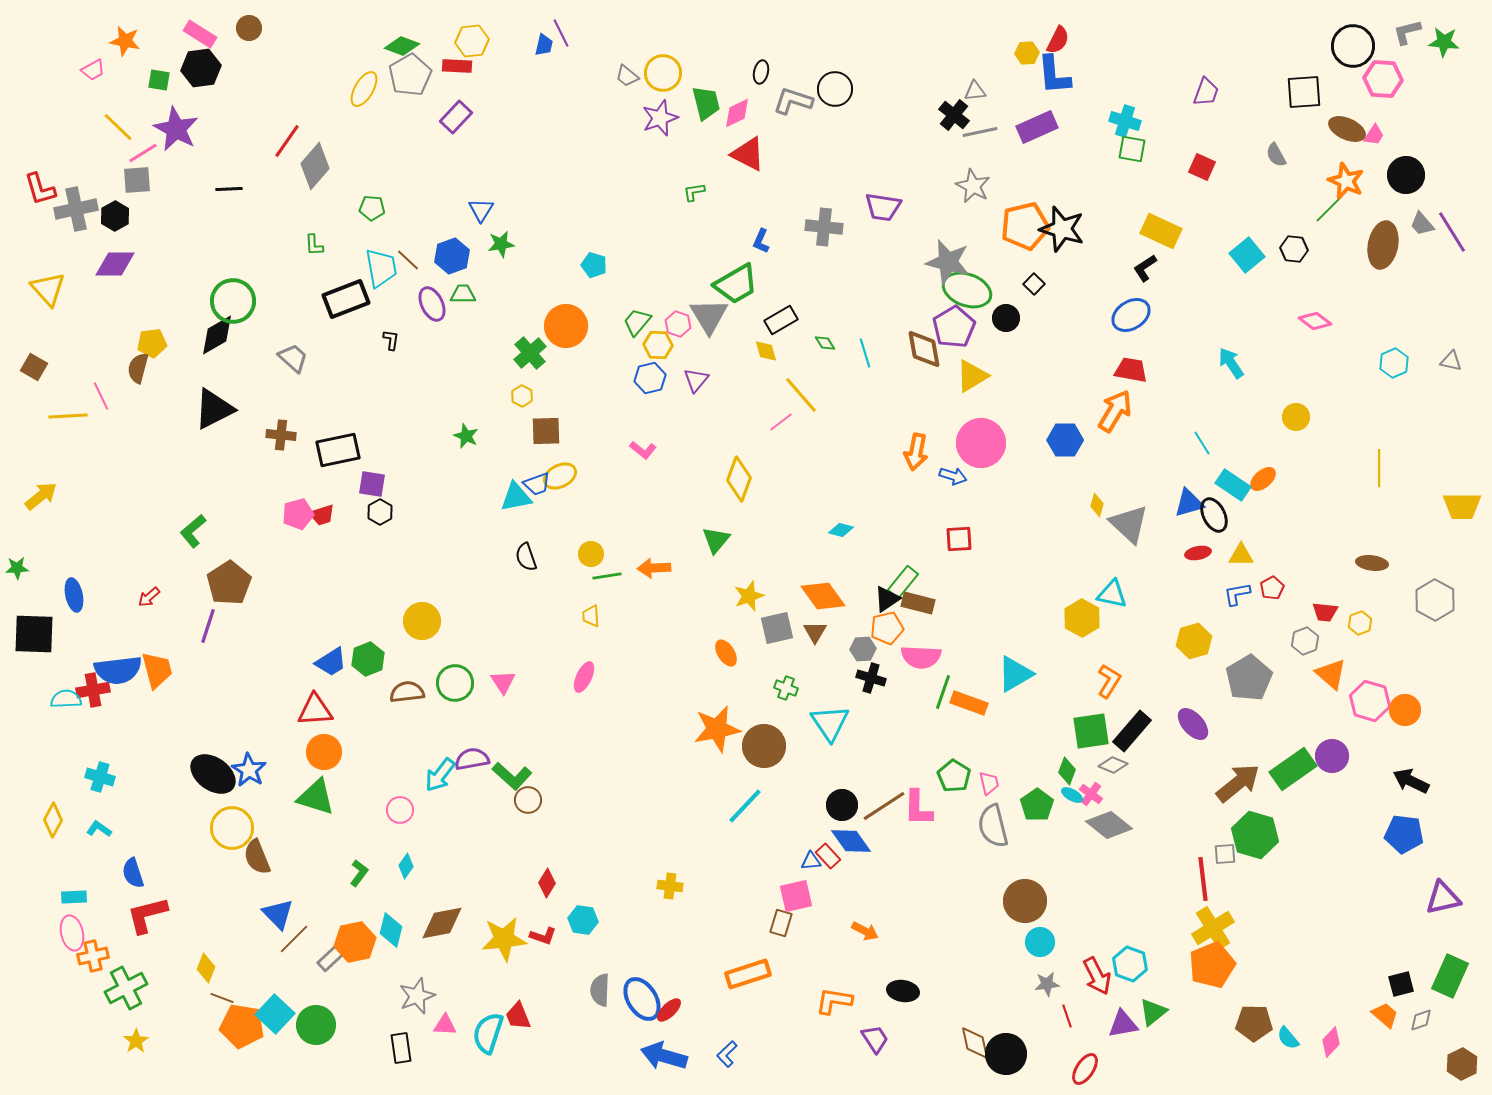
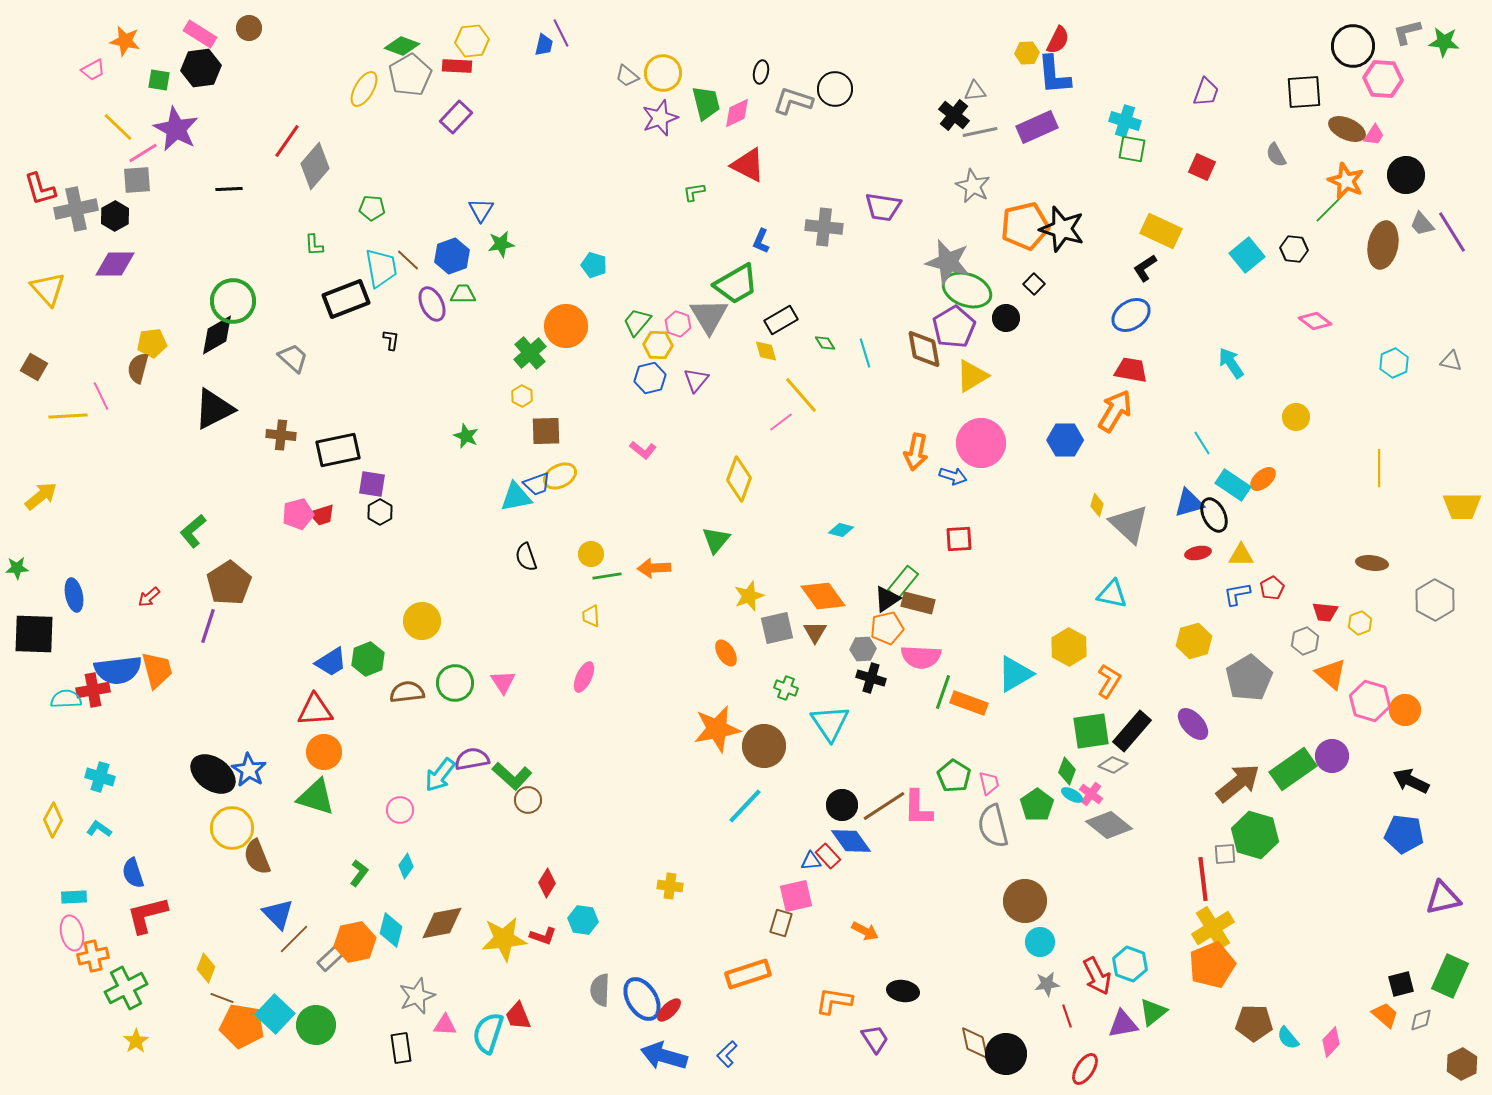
red triangle at (748, 154): moved 11 px down
yellow hexagon at (1082, 618): moved 13 px left, 29 px down
